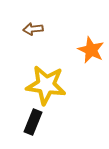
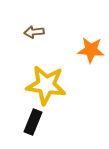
brown arrow: moved 1 px right, 3 px down
orange star: rotated 20 degrees counterclockwise
